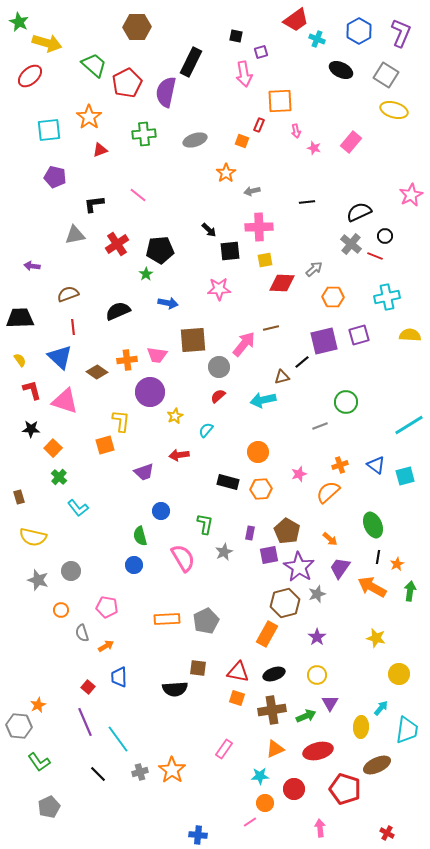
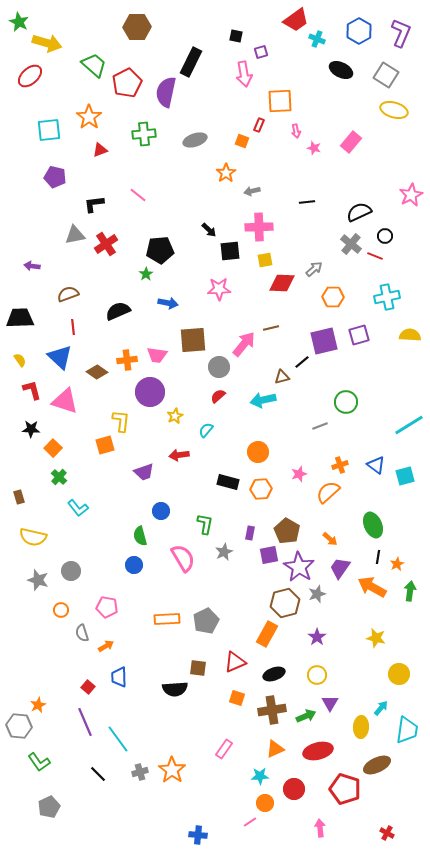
red cross at (117, 244): moved 11 px left
red triangle at (238, 672): moved 3 px left, 10 px up; rotated 35 degrees counterclockwise
